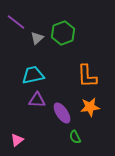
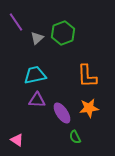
purple line: rotated 18 degrees clockwise
cyan trapezoid: moved 2 px right
orange star: moved 1 px left, 1 px down
pink triangle: rotated 48 degrees counterclockwise
